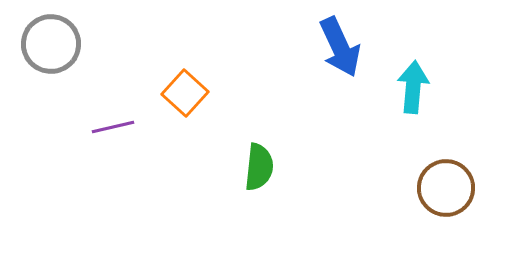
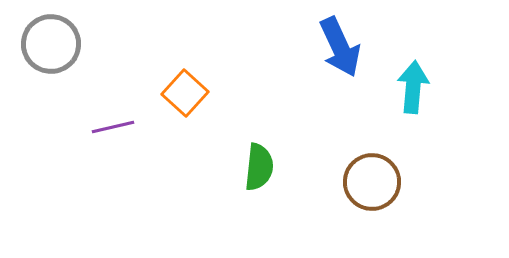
brown circle: moved 74 px left, 6 px up
